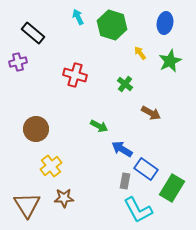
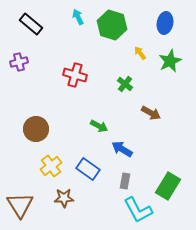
black rectangle: moved 2 px left, 9 px up
purple cross: moved 1 px right
blue rectangle: moved 58 px left
green rectangle: moved 4 px left, 2 px up
brown triangle: moved 7 px left
